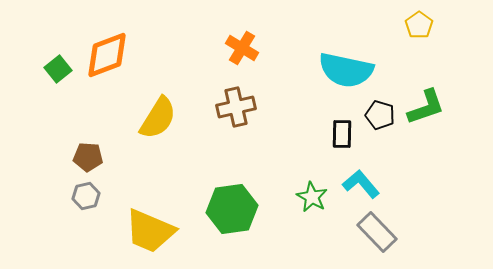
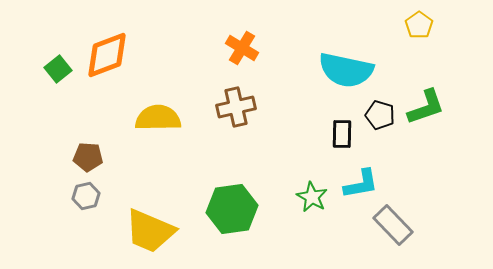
yellow semicircle: rotated 123 degrees counterclockwise
cyan L-shape: rotated 120 degrees clockwise
gray rectangle: moved 16 px right, 7 px up
